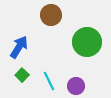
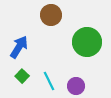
green square: moved 1 px down
